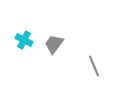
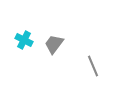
gray line: moved 1 px left
